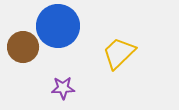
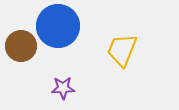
brown circle: moved 2 px left, 1 px up
yellow trapezoid: moved 3 px right, 3 px up; rotated 24 degrees counterclockwise
